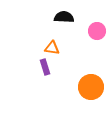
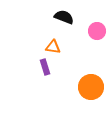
black semicircle: rotated 18 degrees clockwise
orange triangle: moved 1 px right, 1 px up
